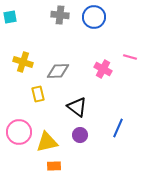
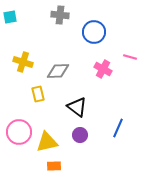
blue circle: moved 15 px down
